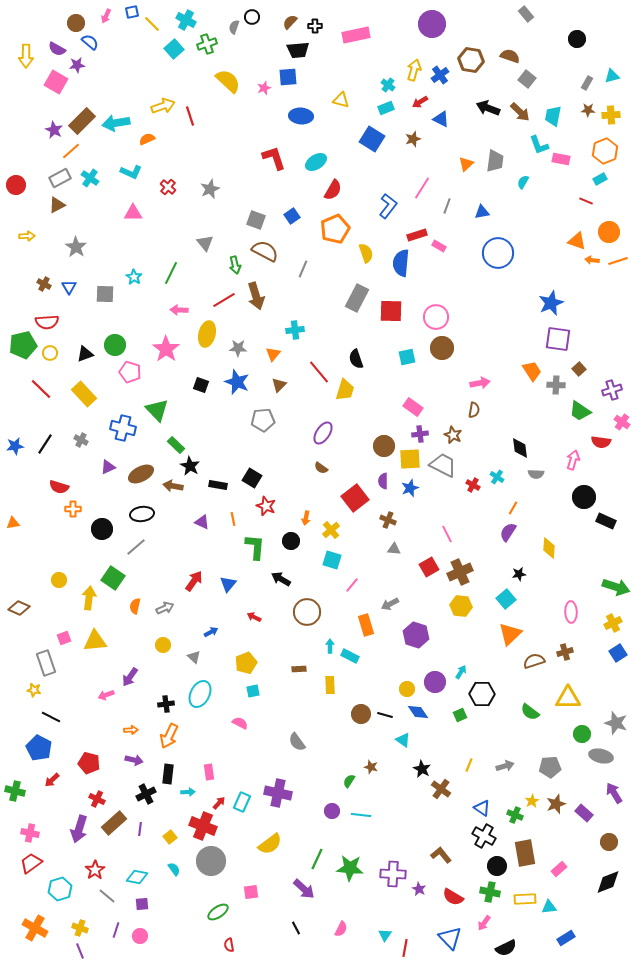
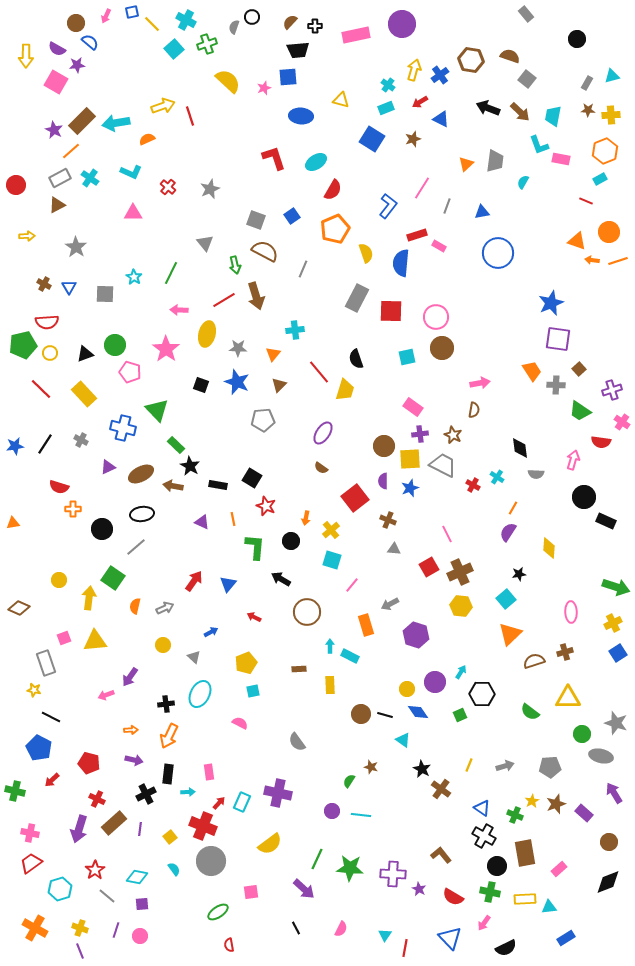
purple circle at (432, 24): moved 30 px left
